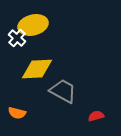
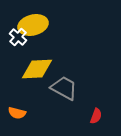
white cross: moved 1 px right, 1 px up
gray trapezoid: moved 1 px right, 3 px up
red semicircle: rotated 126 degrees clockwise
